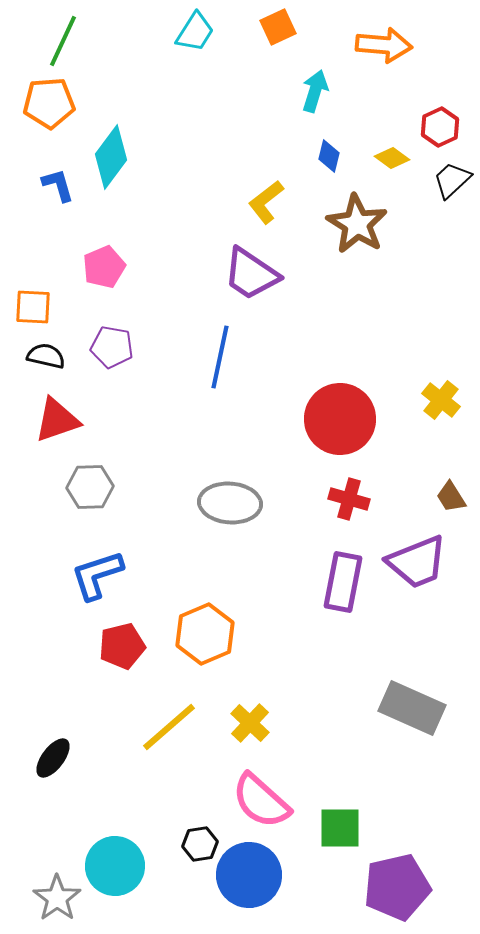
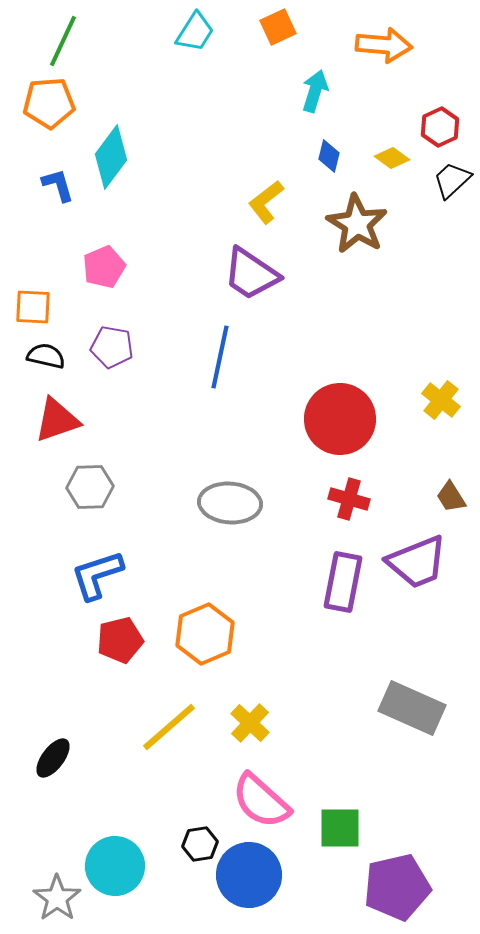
red pentagon at (122, 646): moved 2 px left, 6 px up
